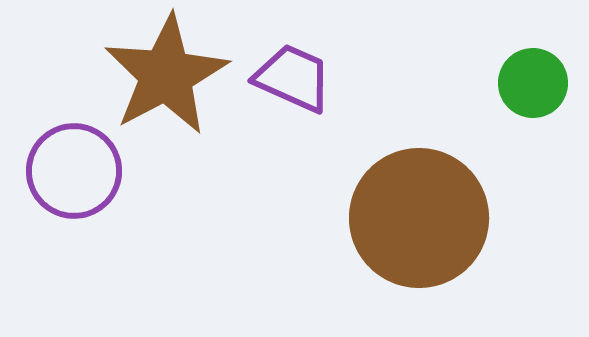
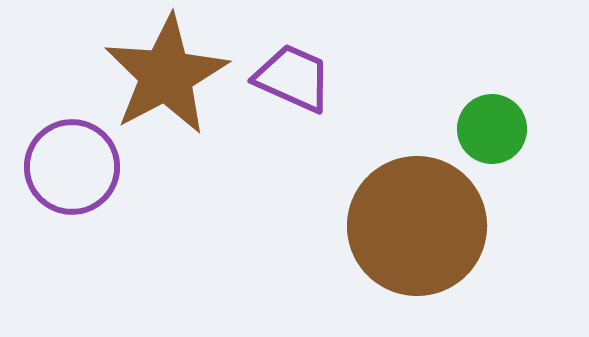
green circle: moved 41 px left, 46 px down
purple circle: moved 2 px left, 4 px up
brown circle: moved 2 px left, 8 px down
